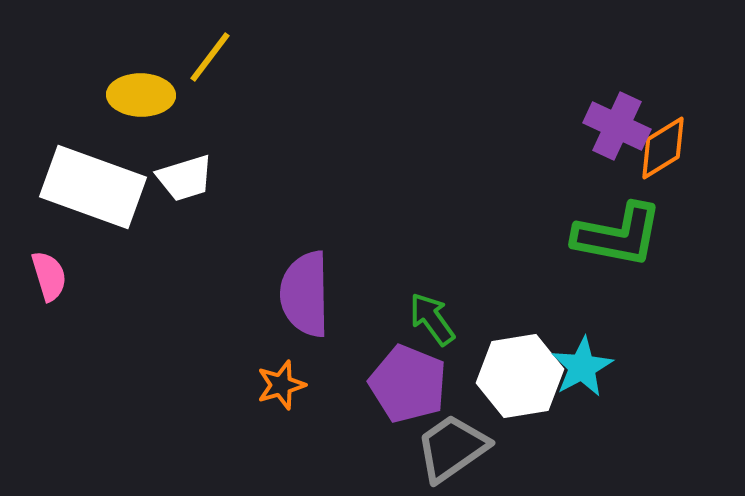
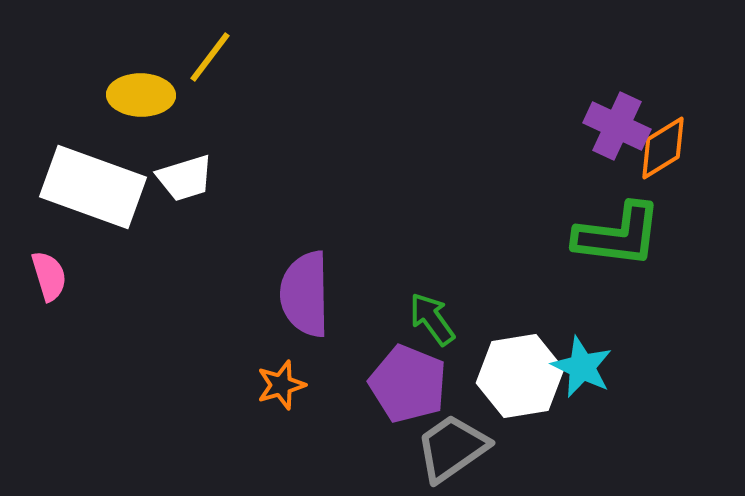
green L-shape: rotated 4 degrees counterclockwise
cyan star: rotated 18 degrees counterclockwise
